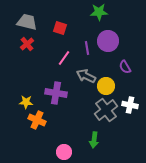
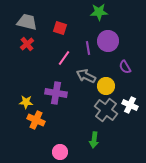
purple line: moved 1 px right
white cross: rotated 14 degrees clockwise
gray cross: rotated 15 degrees counterclockwise
orange cross: moved 1 px left
pink circle: moved 4 px left
